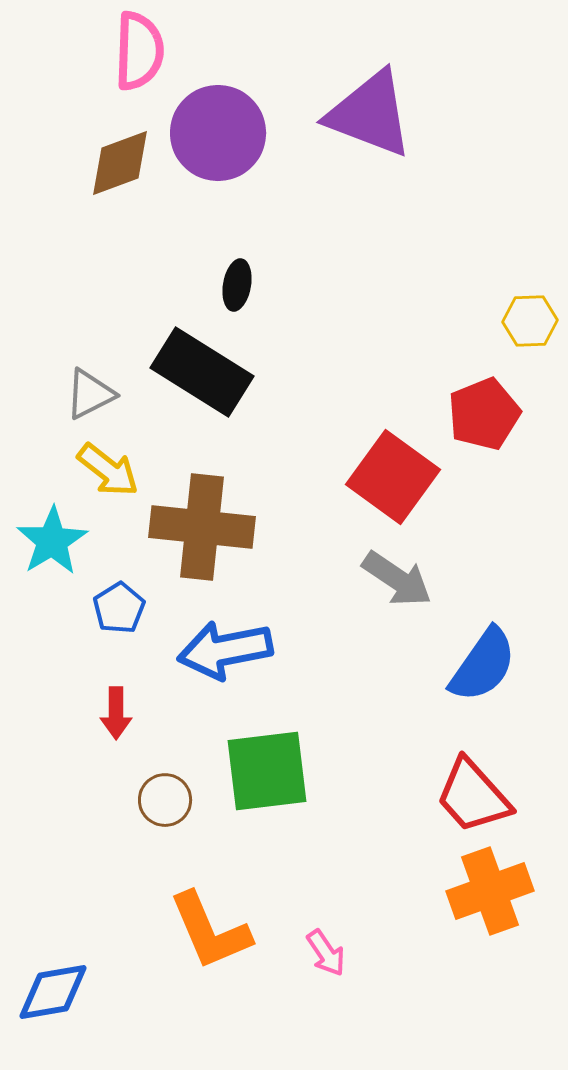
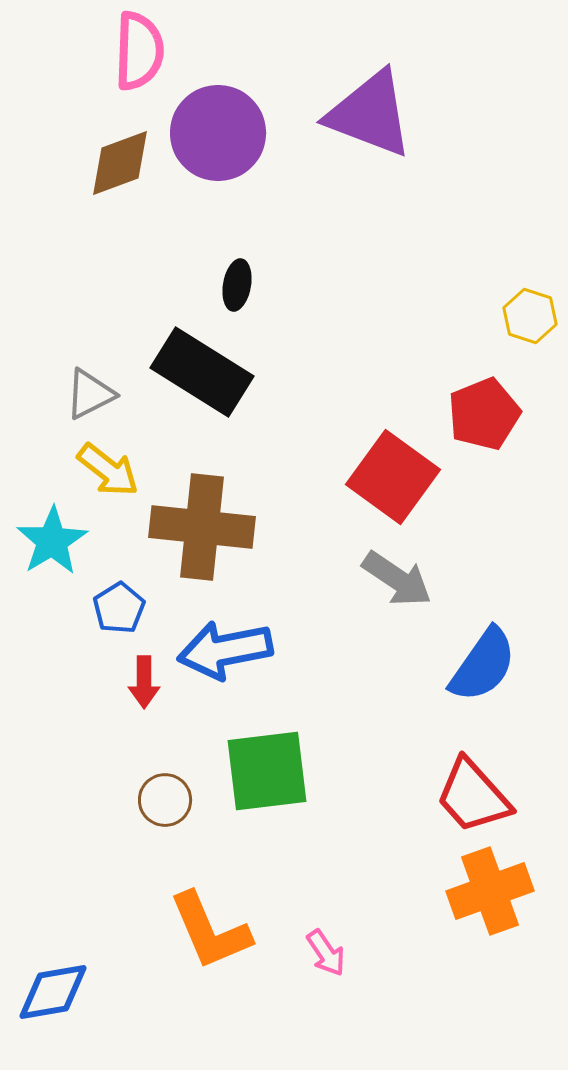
yellow hexagon: moved 5 px up; rotated 20 degrees clockwise
red arrow: moved 28 px right, 31 px up
